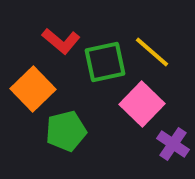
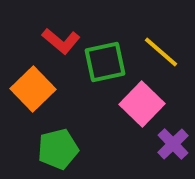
yellow line: moved 9 px right
green pentagon: moved 8 px left, 18 px down
purple cross: rotated 12 degrees clockwise
